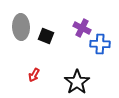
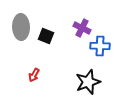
blue cross: moved 2 px down
black star: moved 11 px right; rotated 15 degrees clockwise
